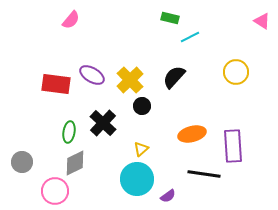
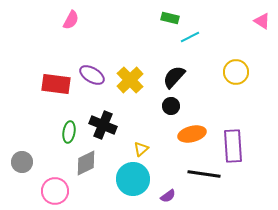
pink semicircle: rotated 12 degrees counterclockwise
black circle: moved 29 px right
black cross: moved 2 px down; rotated 20 degrees counterclockwise
gray diamond: moved 11 px right
cyan circle: moved 4 px left
